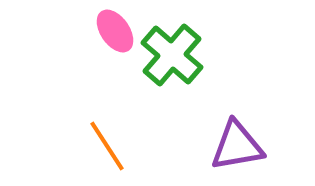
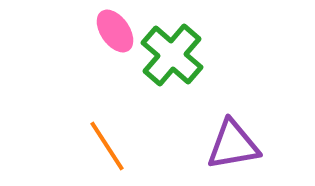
purple triangle: moved 4 px left, 1 px up
